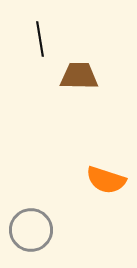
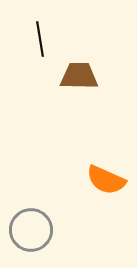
orange semicircle: rotated 6 degrees clockwise
